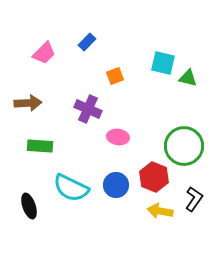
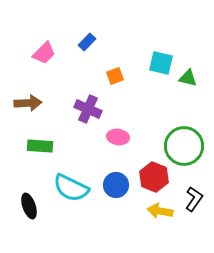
cyan square: moved 2 px left
